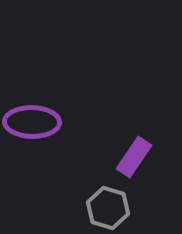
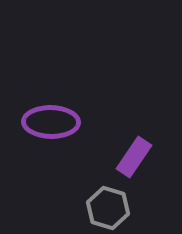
purple ellipse: moved 19 px right
